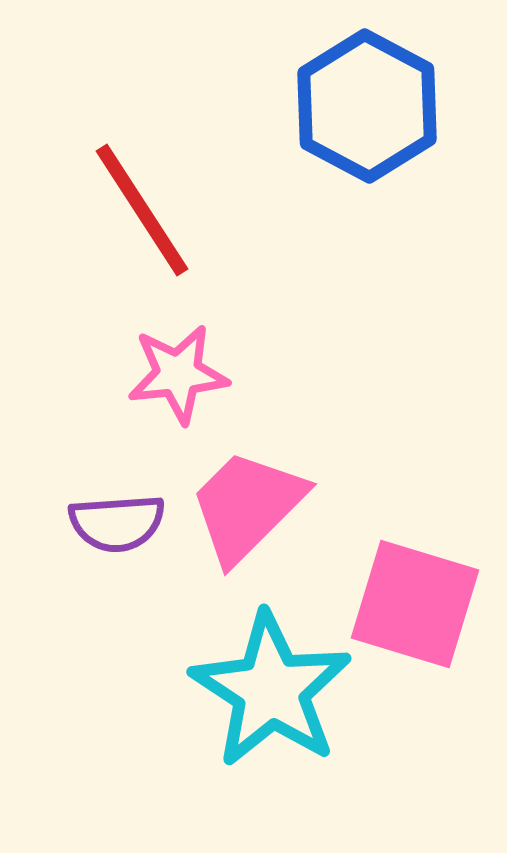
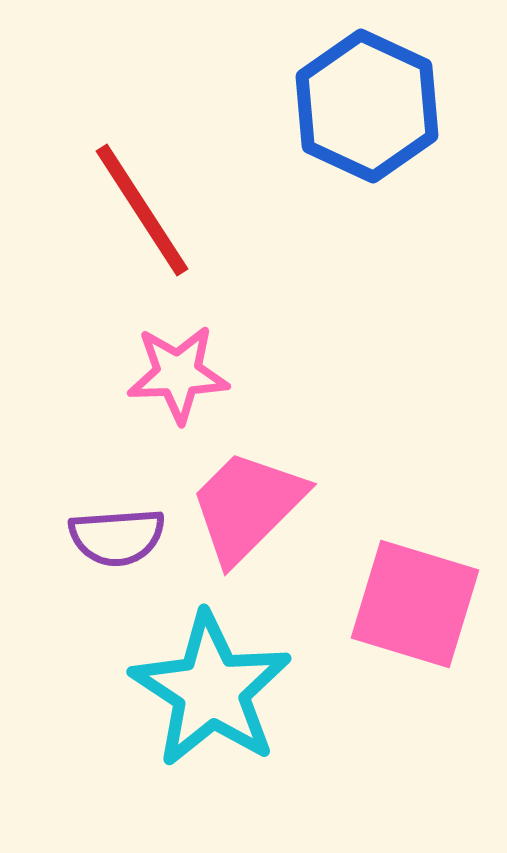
blue hexagon: rotated 3 degrees counterclockwise
pink star: rotated 4 degrees clockwise
purple semicircle: moved 14 px down
cyan star: moved 60 px left
